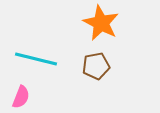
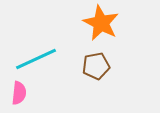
cyan line: rotated 39 degrees counterclockwise
pink semicircle: moved 2 px left, 4 px up; rotated 15 degrees counterclockwise
